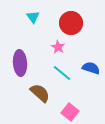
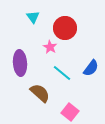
red circle: moved 6 px left, 5 px down
pink star: moved 8 px left
blue semicircle: rotated 108 degrees clockwise
